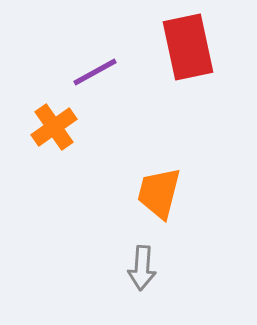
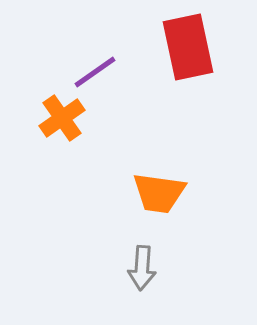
purple line: rotated 6 degrees counterclockwise
orange cross: moved 8 px right, 9 px up
orange trapezoid: rotated 96 degrees counterclockwise
